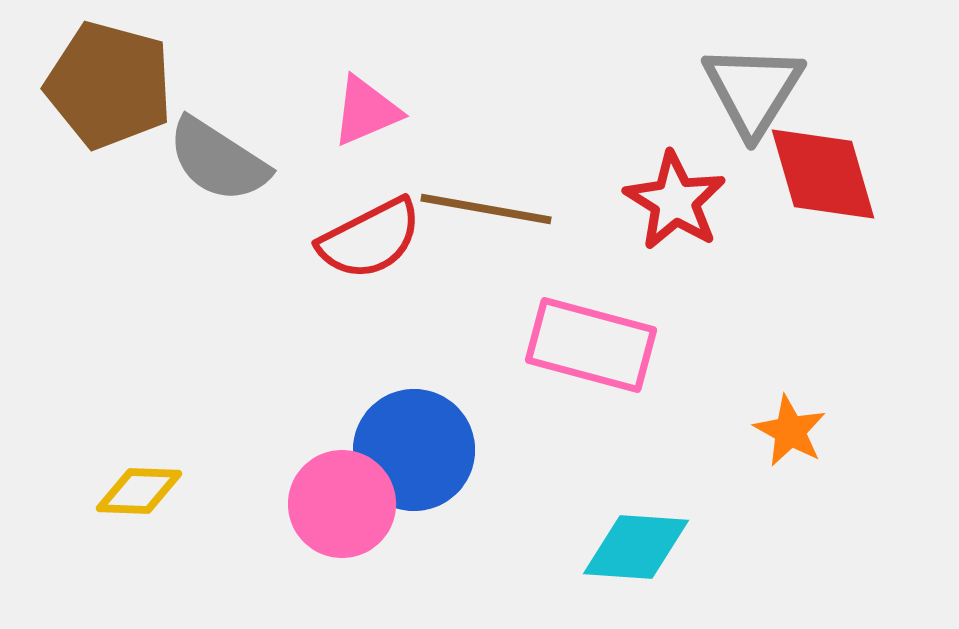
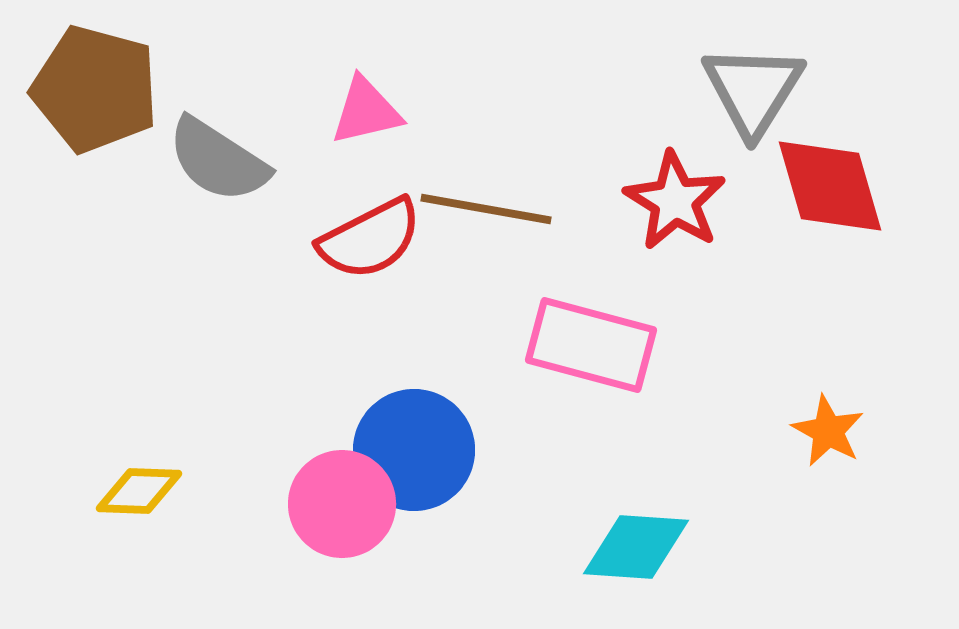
brown pentagon: moved 14 px left, 4 px down
pink triangle: rotated 10 degrees clockwise
red diamond: moved 7 px right, 12 px down
orange star: moved 38 px right
